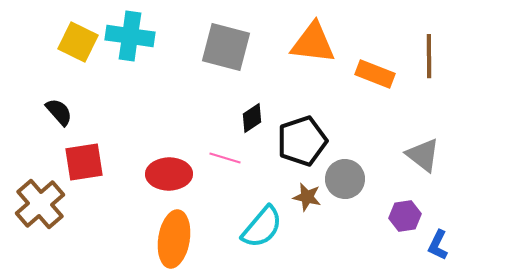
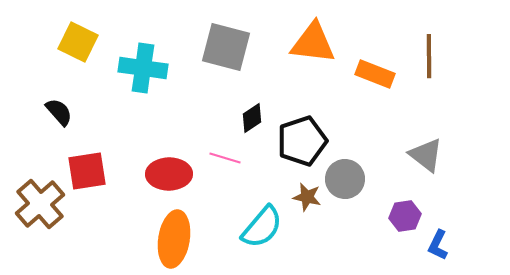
cyan cross: moved 13 px right, 32 px down
gray triangle: moved 3 px right
red square: moved 3 px right, 9 px down
